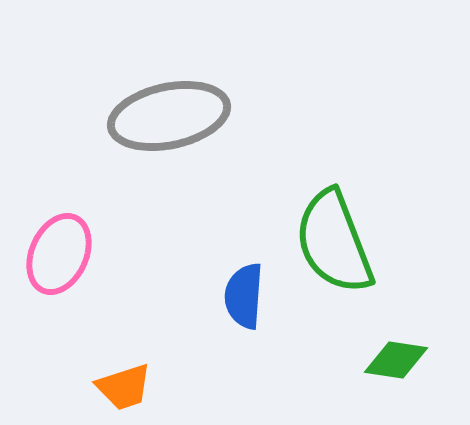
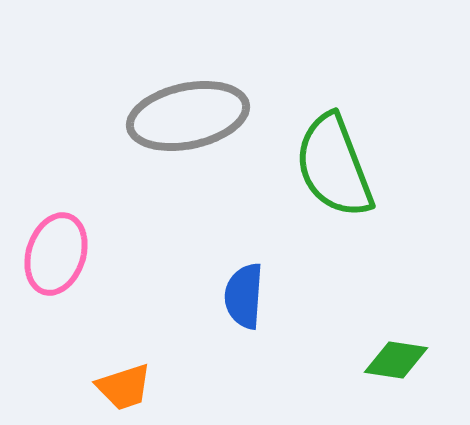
gray ellipse: moved 19 px right
green semicircle: moved 76 px up
pink ellipse: moved 3 px left; rotated 6 degrees counterclockwise
